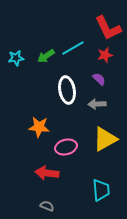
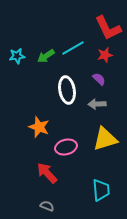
cyan star: moved 1 px right, 2 px up
orange star: rotated 15 degrees clockwise
yellow triangle: rotated 12 degrees clockwise
red arrow: rotated 40 degrees clockwise
